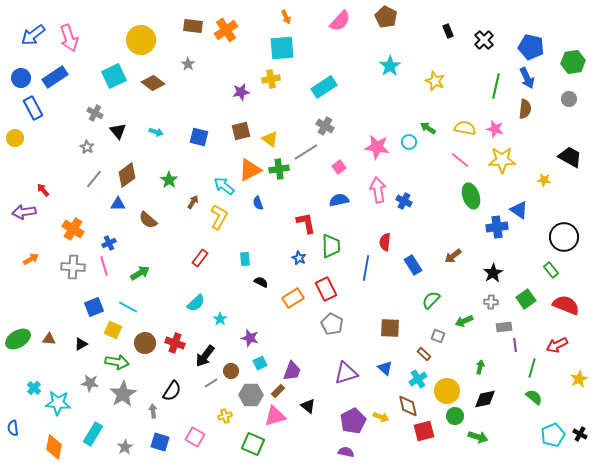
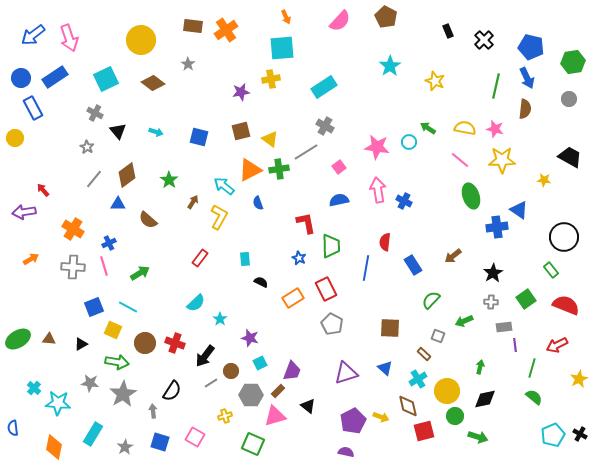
cyan square at (114, 76): moved 8 px left, 3 px down
